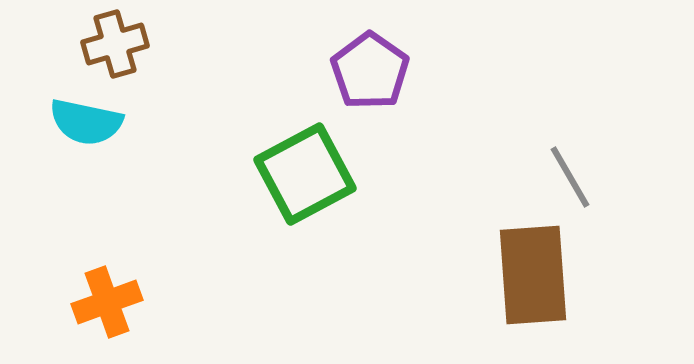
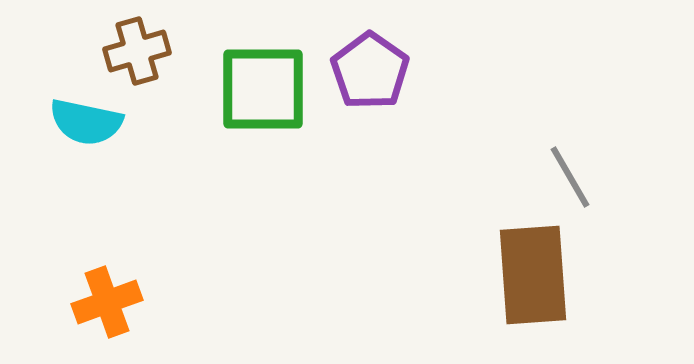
brown cross: moved 22 px right, 7 px down
green square: moved 42 px left, 85 px up; rotated 28 degrees clockwise
